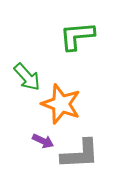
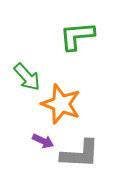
gray L-shape: rotated 6 degrees clockwise
